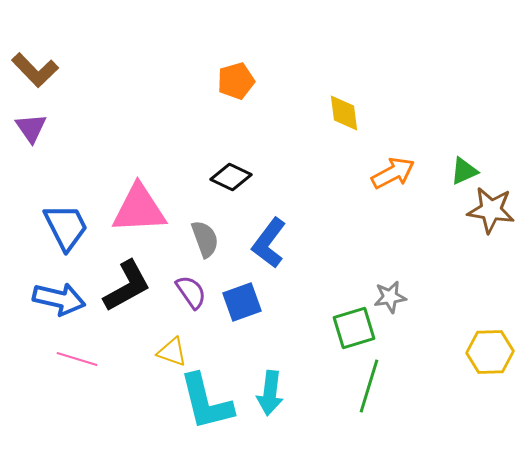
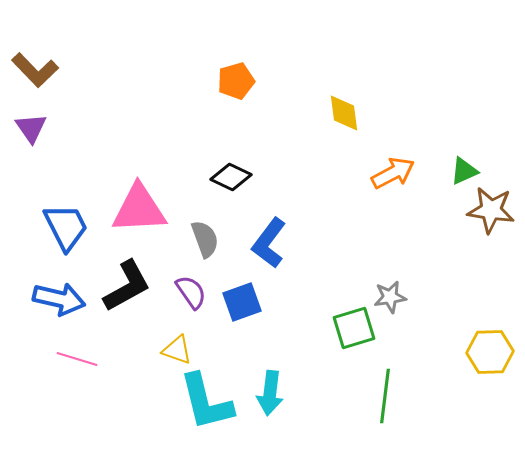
yellow triangle: moved 5 px right, 2 px up
green line: moved 16 px right, 10 px down; rotated 10 degrees counterclockwise
